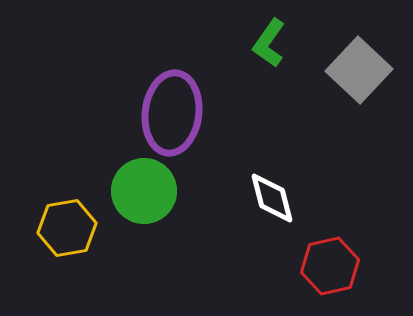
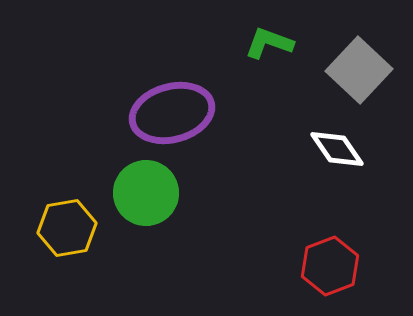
green L-shape: rotated 75 degrees clockwise
purple ellipse: rotated 68 degrees clockwise
green circle: moved 2 px right, 2 px down
white diamond: moved 65 px right, 49 px up; rotated 20 degrees counterclockwise
red hexagon: rotated 8 degrees counterclockwise
